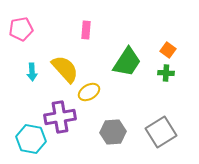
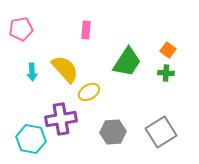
purple cross: moved 1 px right, 2 px down
